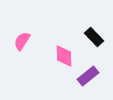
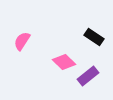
black rectangle: rotated 12 degrees counterclockwise
pink diamond: moved 6 px down; rotated 45 degrees counterclockwise
